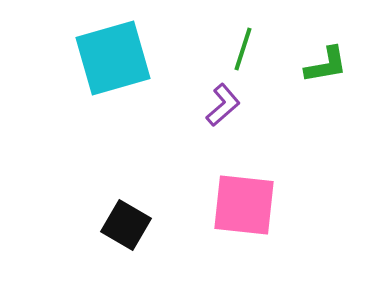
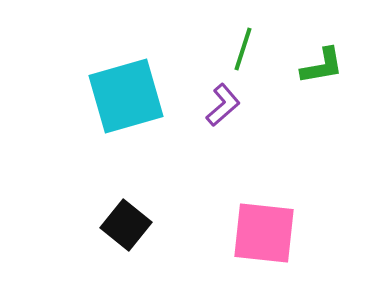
cyan square: moved 13 px right, 38 px down
green L-shape: moved 4 px left, 1 px down
pink square: moved 20 px right, 28 px down
black square: rotated 9 degrees clockwise
